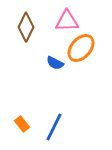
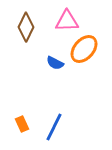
orange ellipse: moved 3 px right, 1 px down
orange rectangle: rotated 14 degrees clockwise
